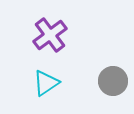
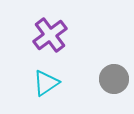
gray circle: moved 1 px right, 2 px up
